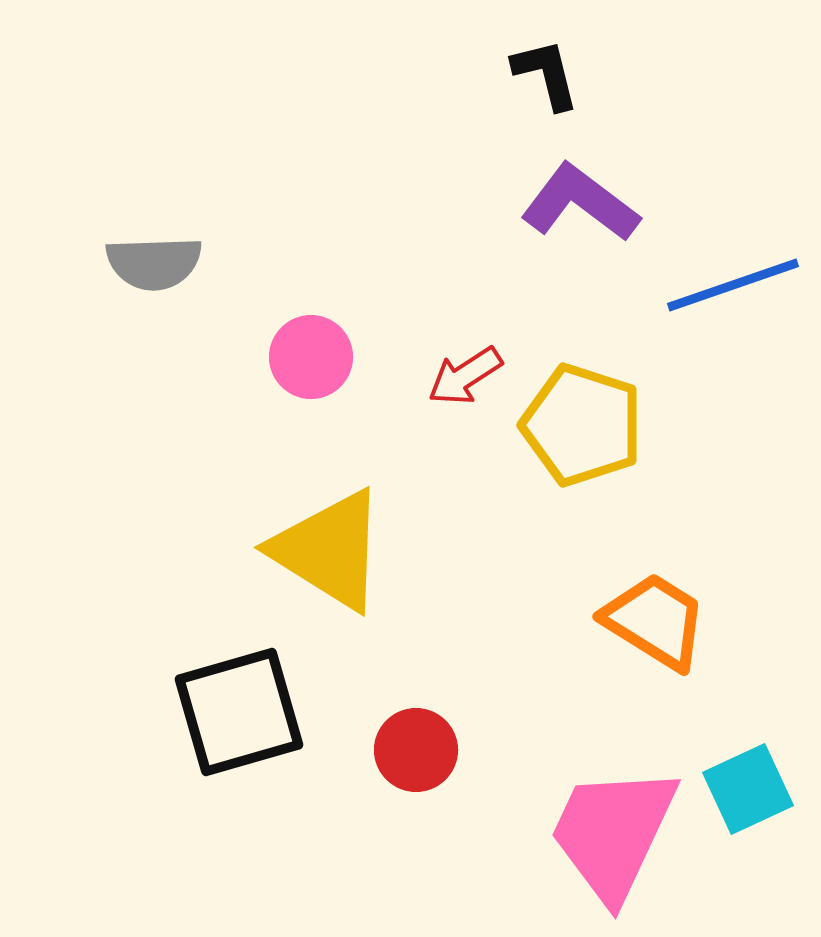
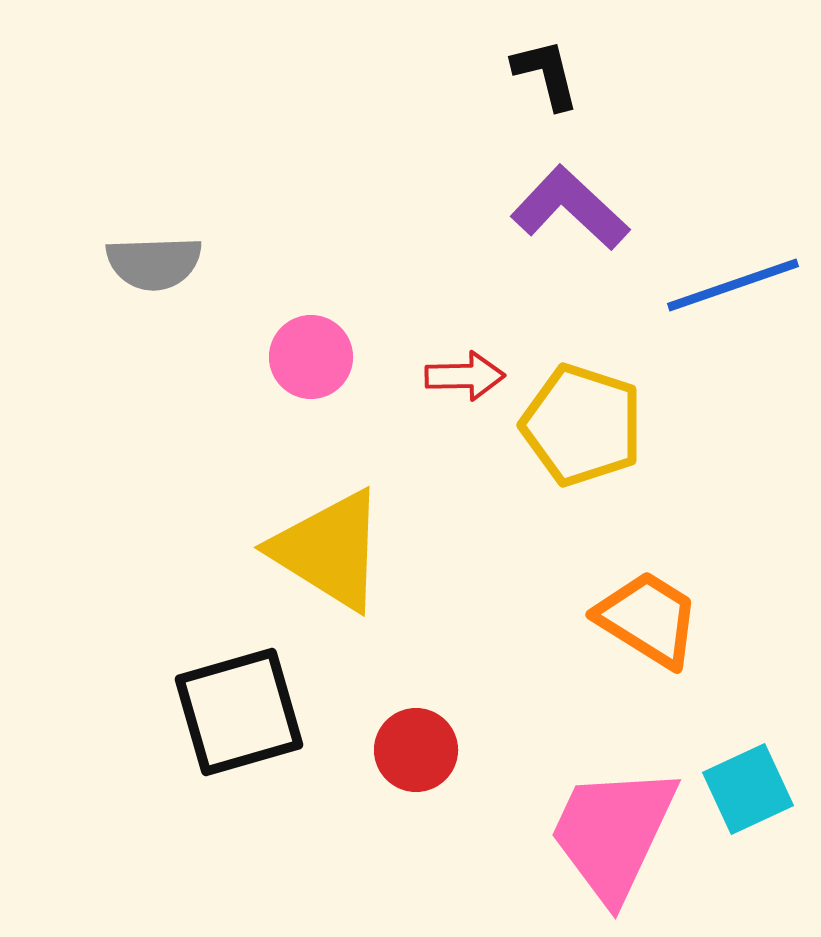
purple L-shape: moved 10 px left, 5 px down; rotated 6 degrees clockwise
red arrow: rotated 148 degrees counterclockwise
orange trapezoid: moved 7 px left, 2 px up
